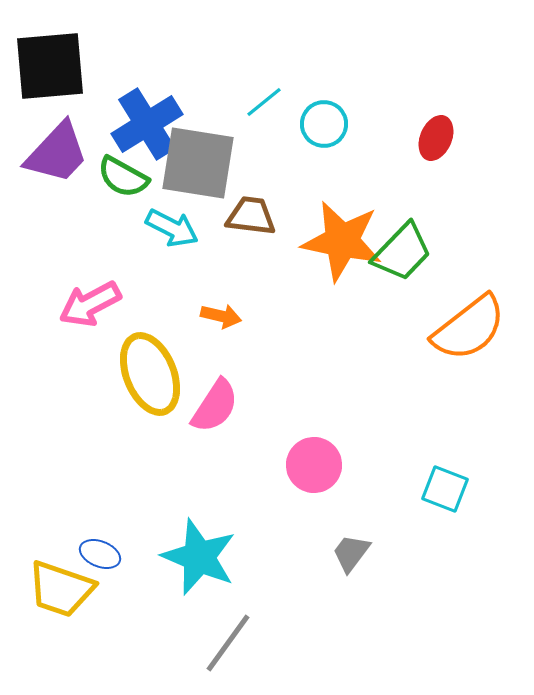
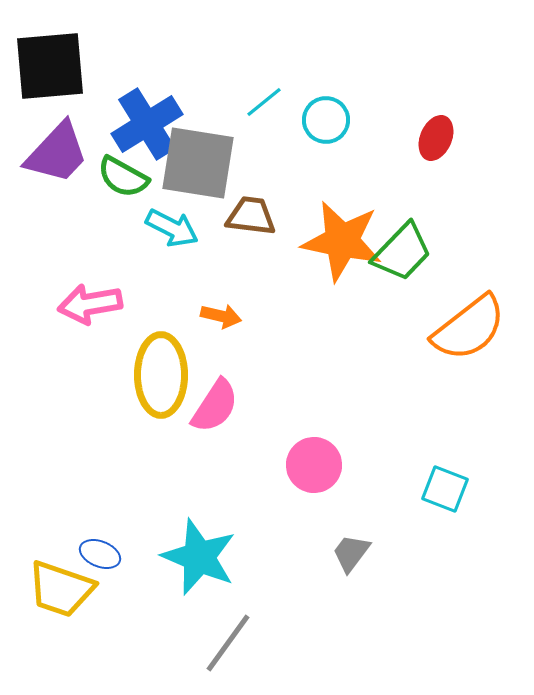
cyan circle: moved 2 px right, 4 px up
pink arrow: rotated 18 degrees clockwise
yellow ellipse: moved 11 px right, 1 px down; rotated 22 degrees clockwise
